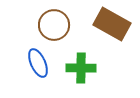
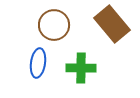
brown rectangle: rotated 21 degrees clockwise
blue ellipse: rotated 32 degrees clockwise
